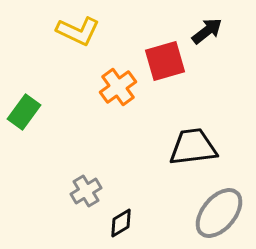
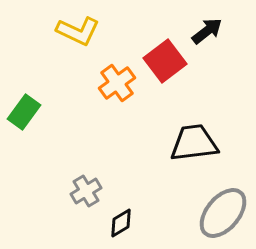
red square: rotated 21 degrees counterclockwise
orange cross: moved 1 px left, 4 px up
black trapezoid: moved 1 px right, 4 px up
gray ellipse: moved 4 px right
